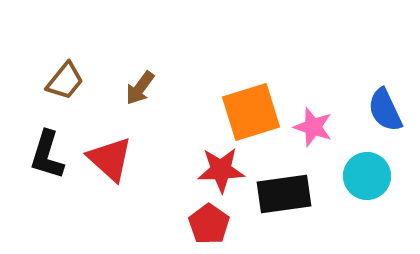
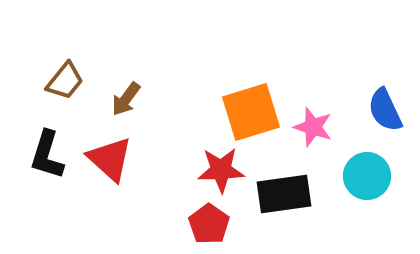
brown arrow: moved 14 px left, 11 px down
